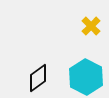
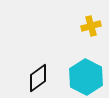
yellow cross: rotated 30 degrees clockwise
